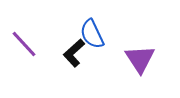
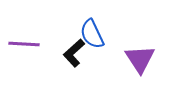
purple line: rotated 44 degrees counterclockwise
